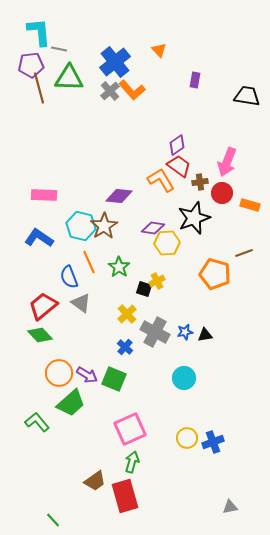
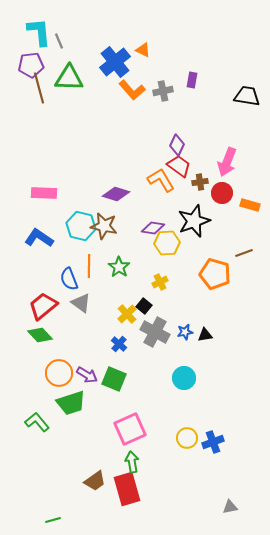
gray line at (59, 49): moved 8 px up; rotated 56 degrees clockwise
orange triangle at (159, 50): moved 16 px left; rotated 21 degrees counterclockwise
purple rectangle at (195, 80): moved 3 px left
gray cross at (110, 91): moved 53 px right; rotated 30 degrees clockwise
purple diamond at (177, 145): rotated 30 degrees counterclockwise
pink rectangle at (44, 195): moved 2 px up
purple diamond at (119, 196): moved 3 px left, 2 px up; rotated 12 degrees clockwise
black star at (194, 218): moved 3 px down
brown star at (104, 226): rotated 28 degrees counterclockwise
orange line at (89, 262): moved 4 px down; rotated 25 degrees clockwise
blue semicircle at (69, 277): moved 2 px down
yellow cross at (157, 281): moved 3 px right, 1 px down
black square at (144, 289): moved 17 px down; rotated 21 degrees clockwise
blue cross at (125, 347): moved 6 px left, 3 px up
green trapezoid at (71, 403): rotated 24 degrees clockwise
green arrow at (132, 462): rotated 25 degrees counterclockwise
red rectangle at (125, 496): moved 2 px right, 7 px up
green line at (53, 520): rotated 63 degrees counterclockwise
